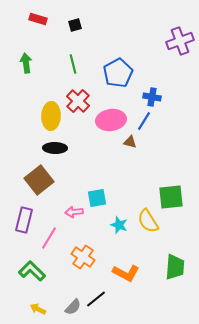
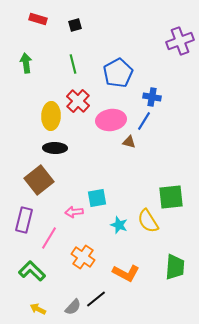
brown triangle: moved 1 px left
